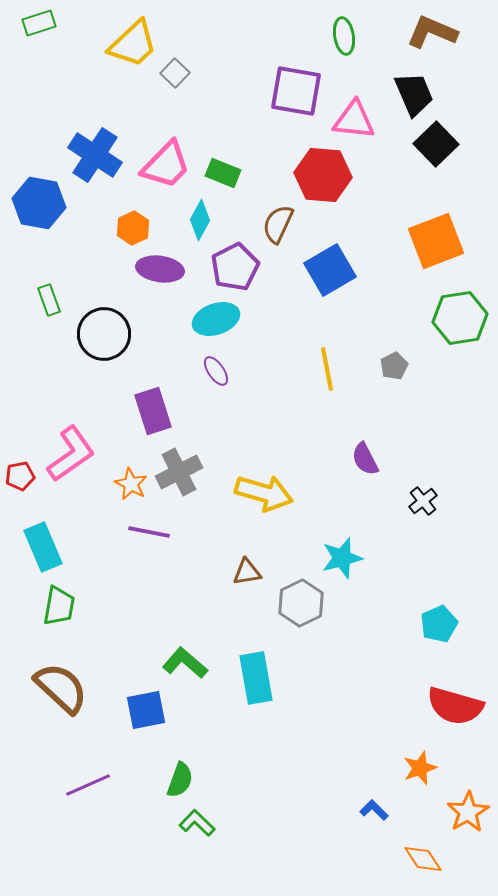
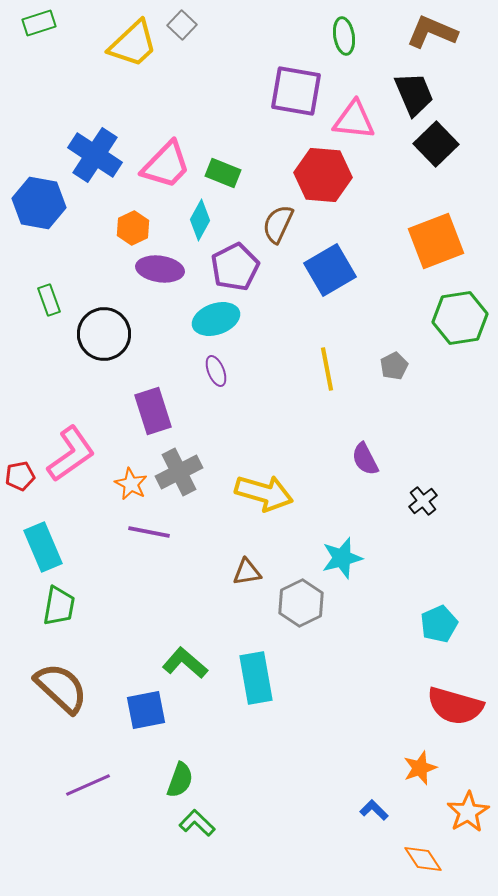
gray square at (175, 73): moved 7 px right, 48 px up
purple ellipse at (216, 371): rotated 12 degrees clockwise
